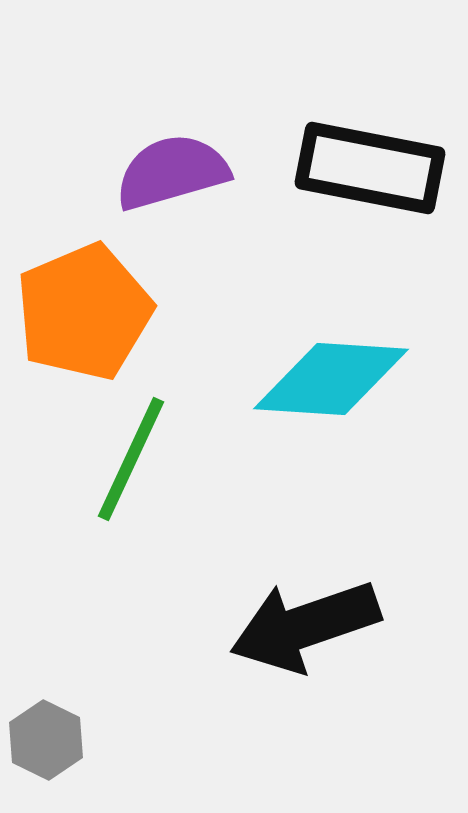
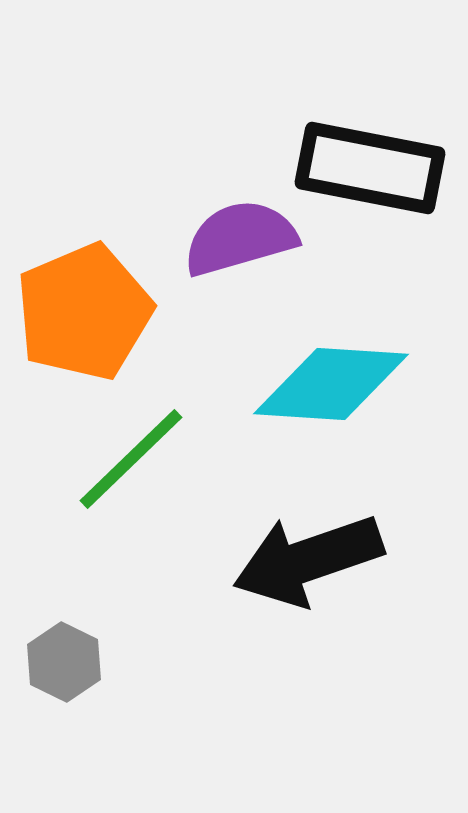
purple semicircle: moved 68 px right, 66 px down
cyan diamond: moved 5 px down
green line: rotated 21 degrees clockwise
black arrow: moved 3 px right, 66 px up
gray hexagon: moved 18 px right, 78 px up
